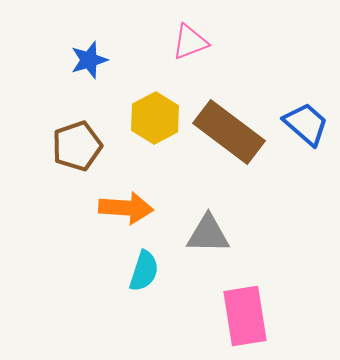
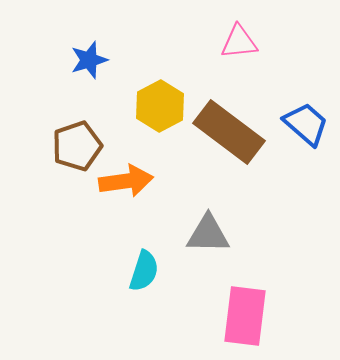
pink triangle: moved 49 px right; rotated 15 degrees clockwise
yellow hexagon: moved 5 px right, 12 px up
orange arrow: moved 27 px up; rotated 12 degrees counterclockwise
pink rectangle: rotated 16 degrees clockwise
